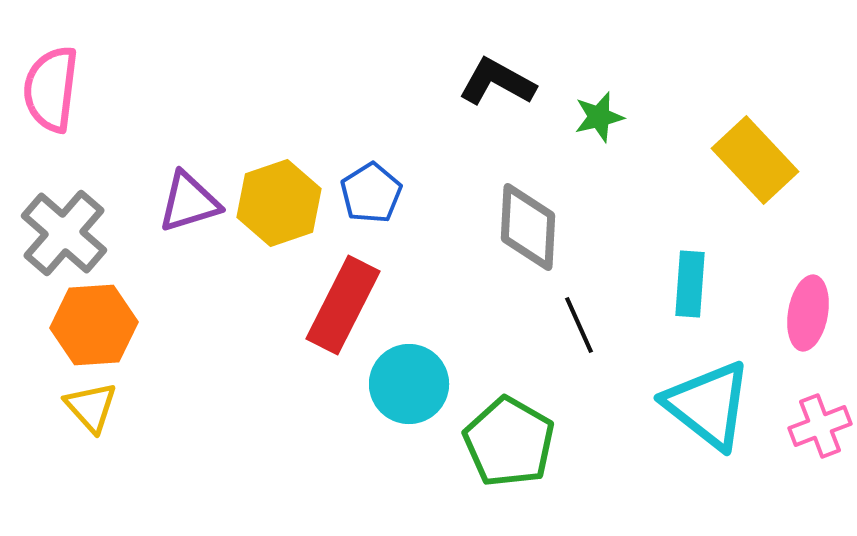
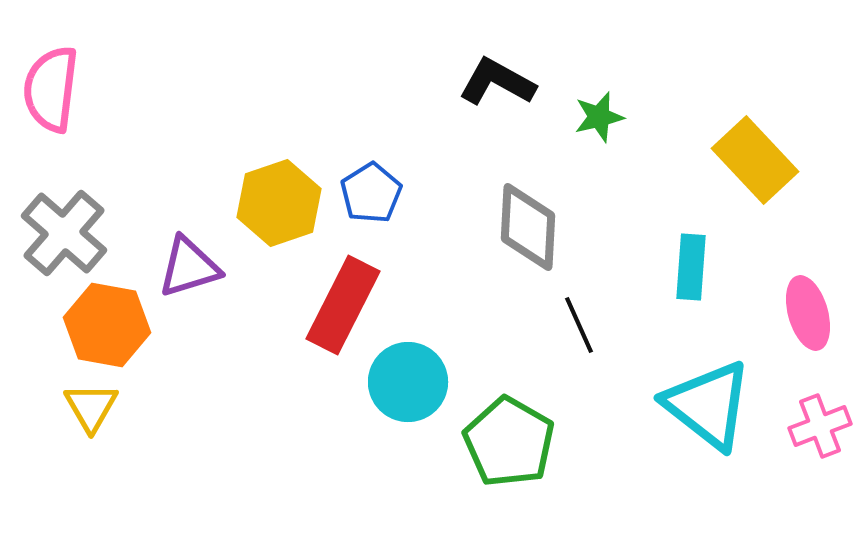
purple triangle: moved 65 px down
cyan rectangle: moved 1 px right, 17 px up
pink ellipse: rotated 26 degrees counterclockwise
orange hexagon: moved 13 px right; rotated 14 degrees clockwise
cyan circle: moved 1 px left, 2 px up
yellow triangle: rotated 12 degrees clockwise
